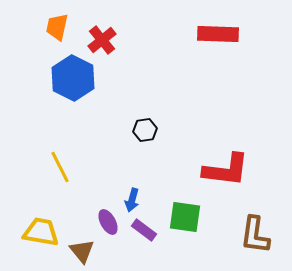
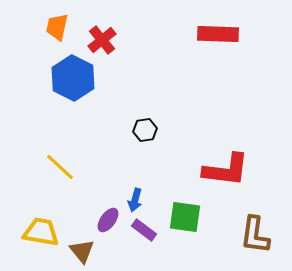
yellow line: rotated 20 degrees counterclockwise
blue arrow: moved 3 px right
purple ellipse: moved 2 px up; rotated 65 degrees clockwise
